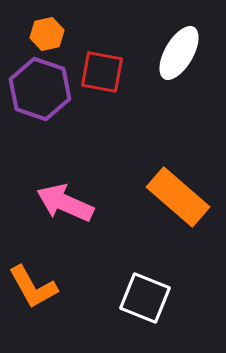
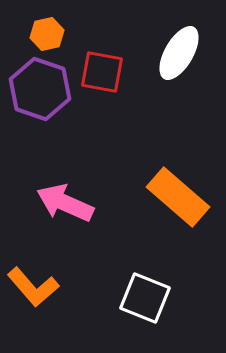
orange L-shape: rotated 12 degrees counterclockwise
